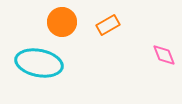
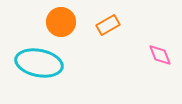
orange circle: moved 1 px left
pink diamond: moved 4 px left
